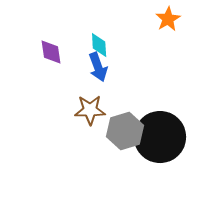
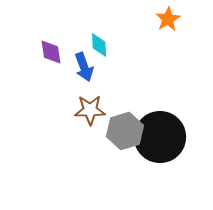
blue arrow: moved 14 px left
